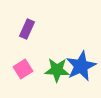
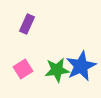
purple rectangle: moved 5 px up
green star: rotated 10 degrees counterclockwise
